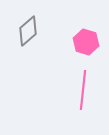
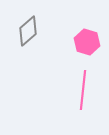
pink hexagon: moved 1 px right
